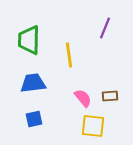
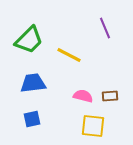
purple line: rotated 45 degrees counterclockwise
green trapezoid: rotated 136 degrees counterclockwise
yellow line: rotated 55 degrees counterclockwise
pink semicircle: moved 2 px up; rotated 36 degrees counterclockwise
blue square: moved 2 px left
